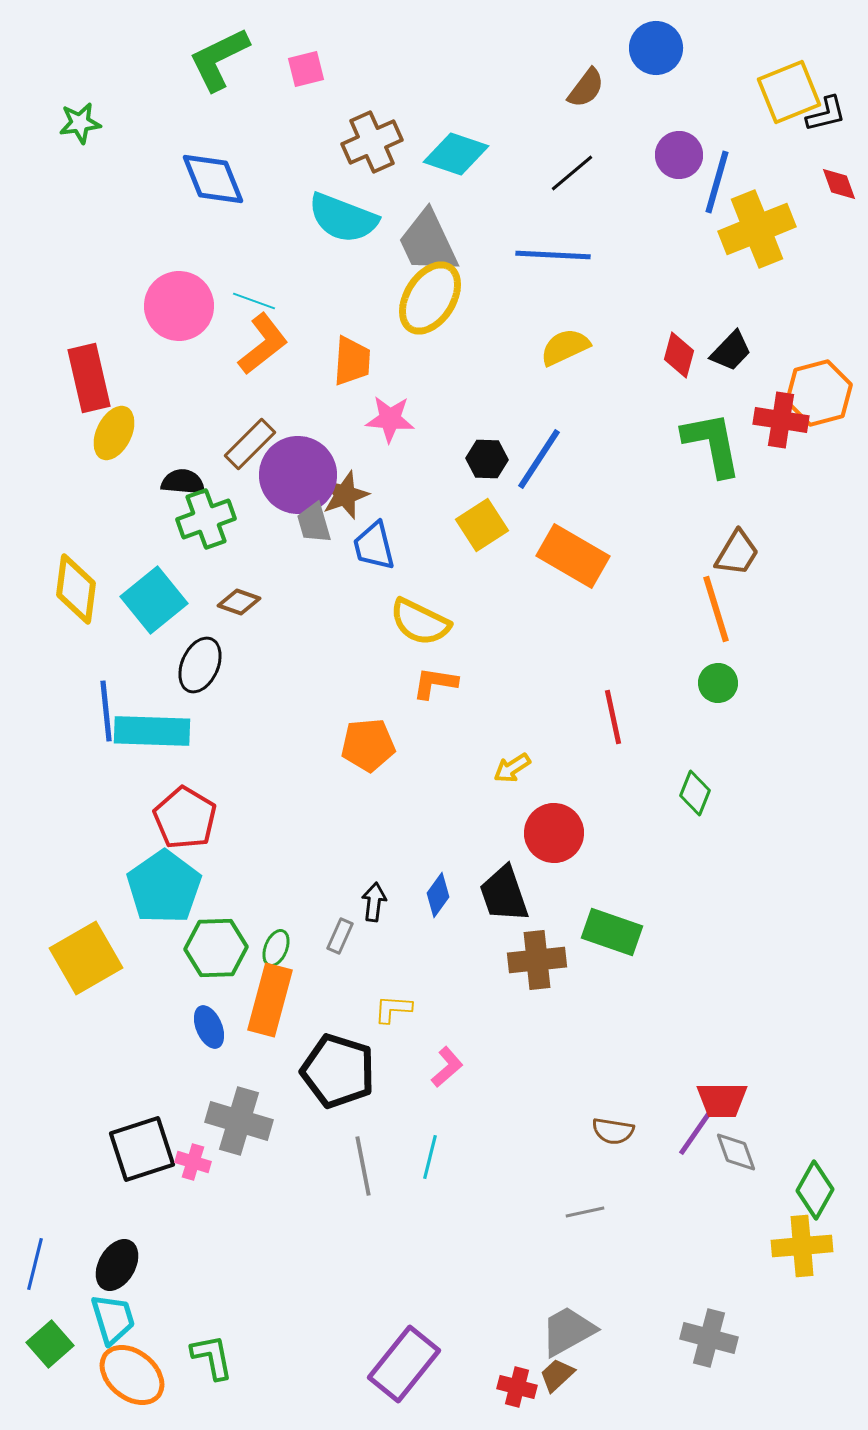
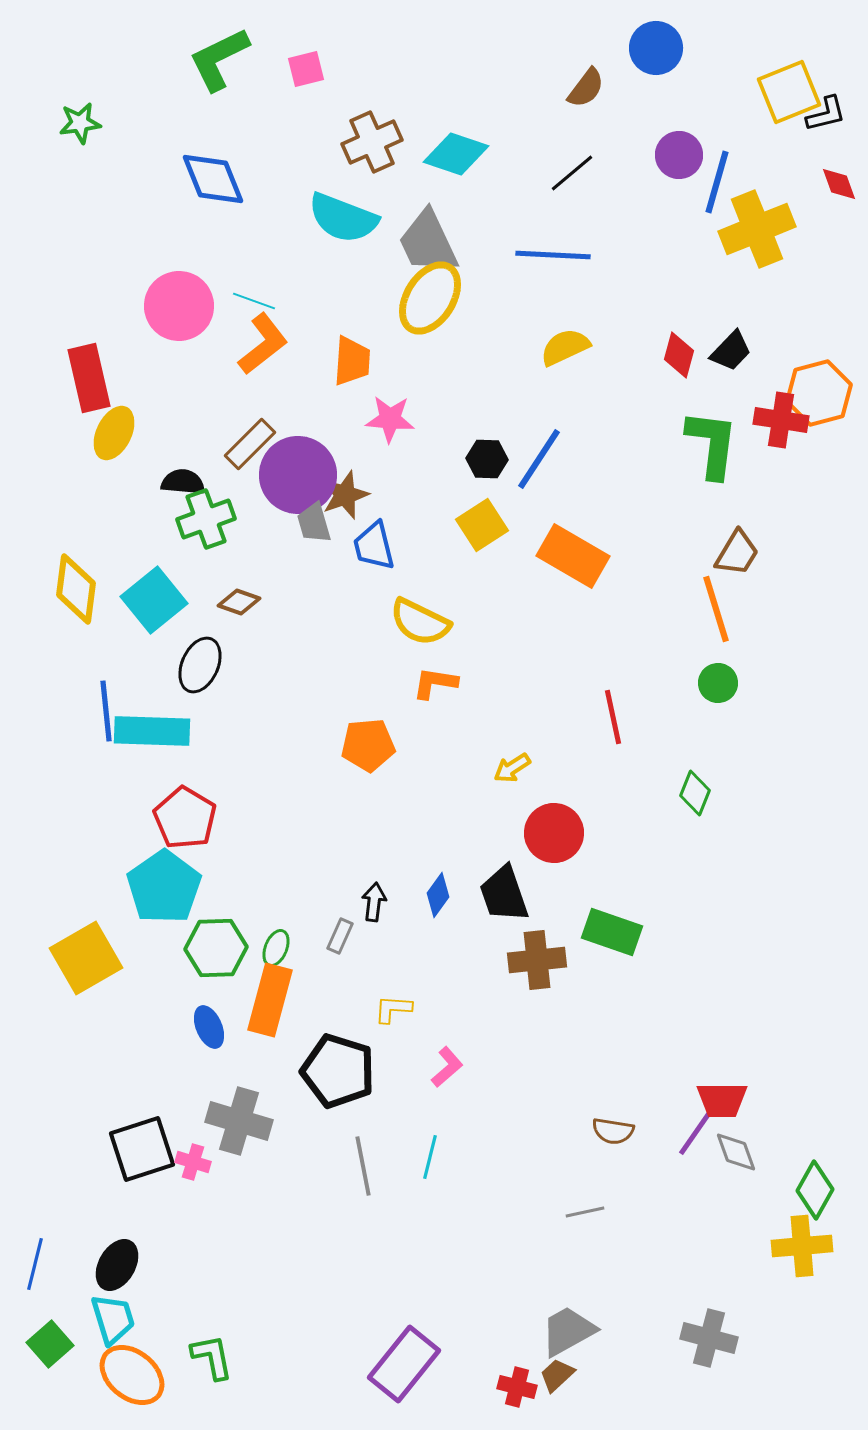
green L-shape at (712, 444): rotated 18 degrees clockwise
